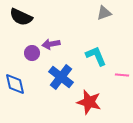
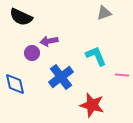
purple arrow: moved 2 px left, 3 px up
blue cross: rotated 15 degrees clockwise
red star: moved 3 px right, 3 px down
